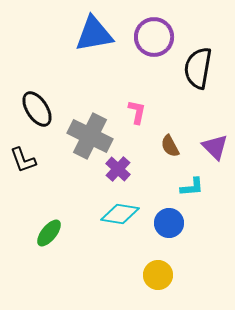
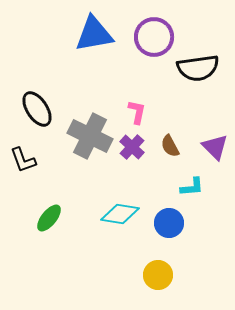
black semicircle: rotated 108 degrees counterclockwise
purple cross: moved 14 px right, 22 px up
green ellipse: moved 15 px up
